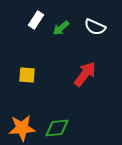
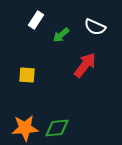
green arrow: moved 7 px down
red arrow: moved 9 px up
orange star: moved 3 px right
